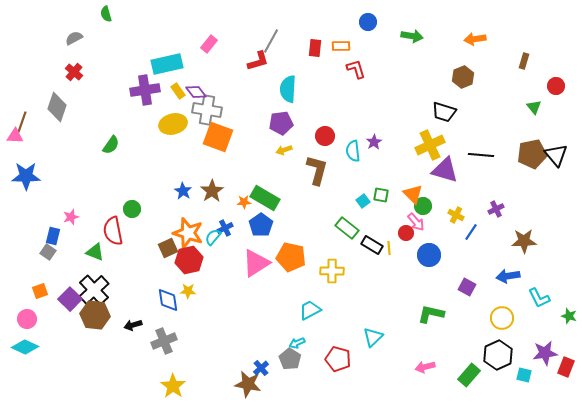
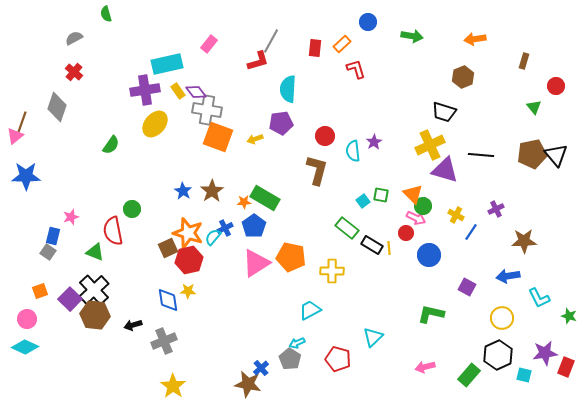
orange rectangle at (341, 46): moved 1 px right, 2 px up; rotated 42 degrees counterclockwise
yellow ellipse at (173, 124): moved 18 px left; rotated 36 degrees counterclockwise
pink triangle at (15, 136): rotated 42 degrees counterclockwise
yellow arrow at (284, 150): moved 29 px left, 11 px up
pink arrow at (416, 222): moved 4 px up; rotated 24 degrees counterclockwise
blue pentagon at (261, 225): moved 7 px left, 1 px down
